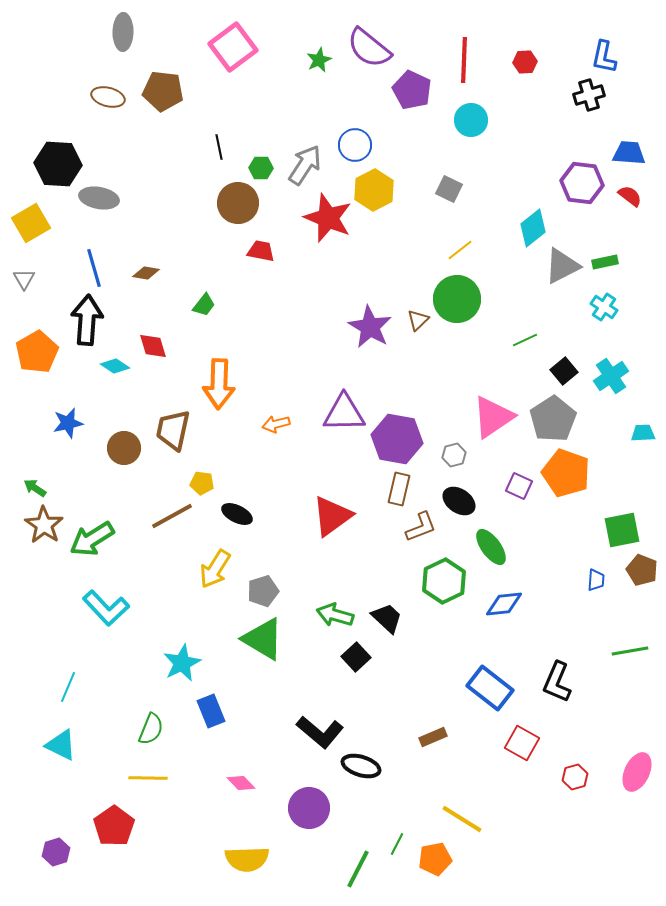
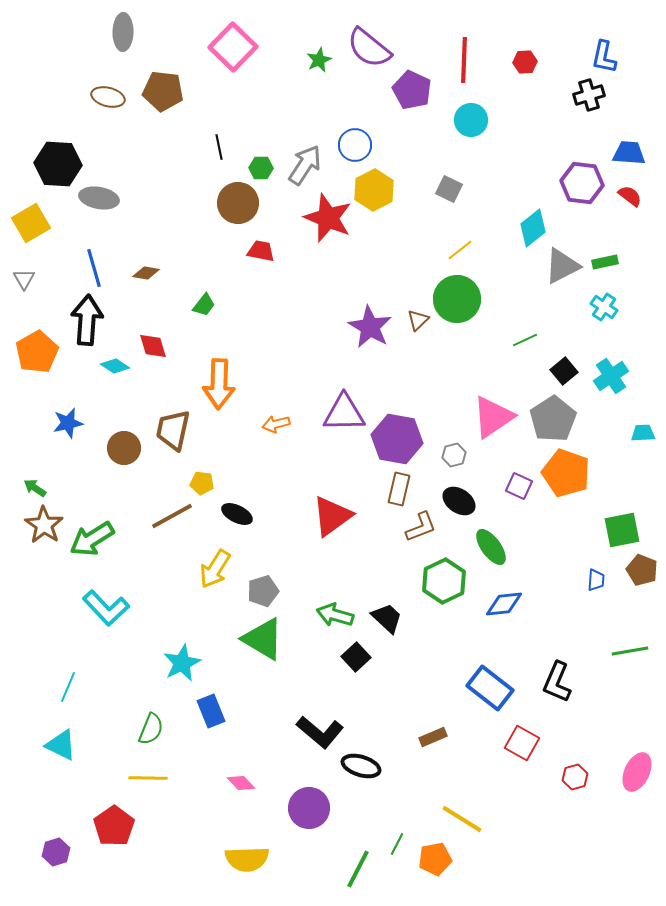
pink square at (233, 47): rotated 9 degrees counterclockwise
